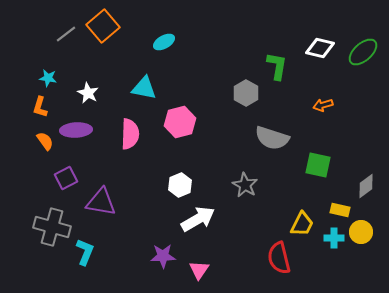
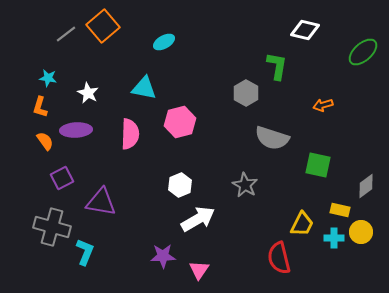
white diamond: moved 15 px left, 18 px up
purple square: moved 4 px left
